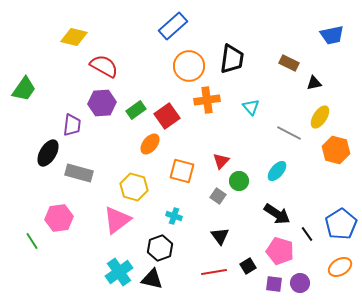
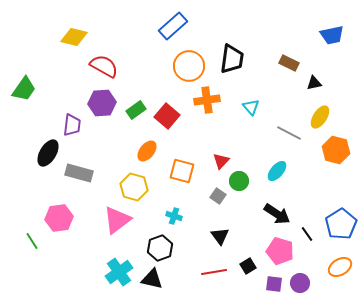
red square at (167, 116): rotated 15 degrees counterclockwise
orange ellipse at (150, 144): moved 3 px left, 7 px down
